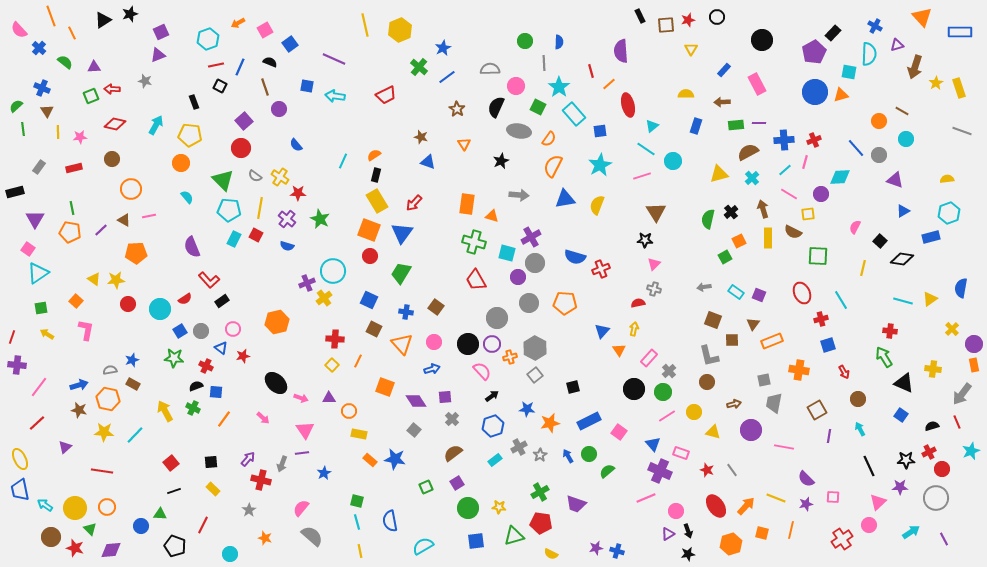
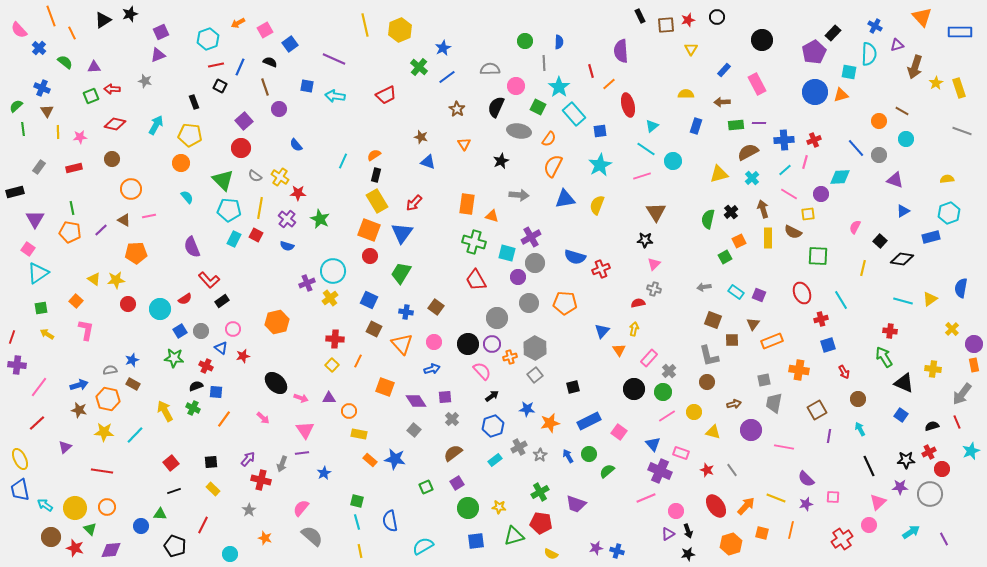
yellow cross at (324, 298): moved 6 px right
gray circle at (936, 498): moved 6 px left, 4 px up
